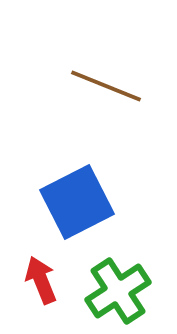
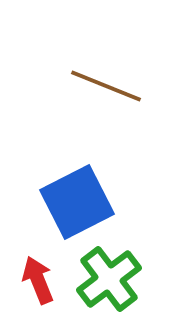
red arrow: moved 3 px left
green cross: moved 9 px left, 12 px up; rotated 4 degrees counterclockwise
